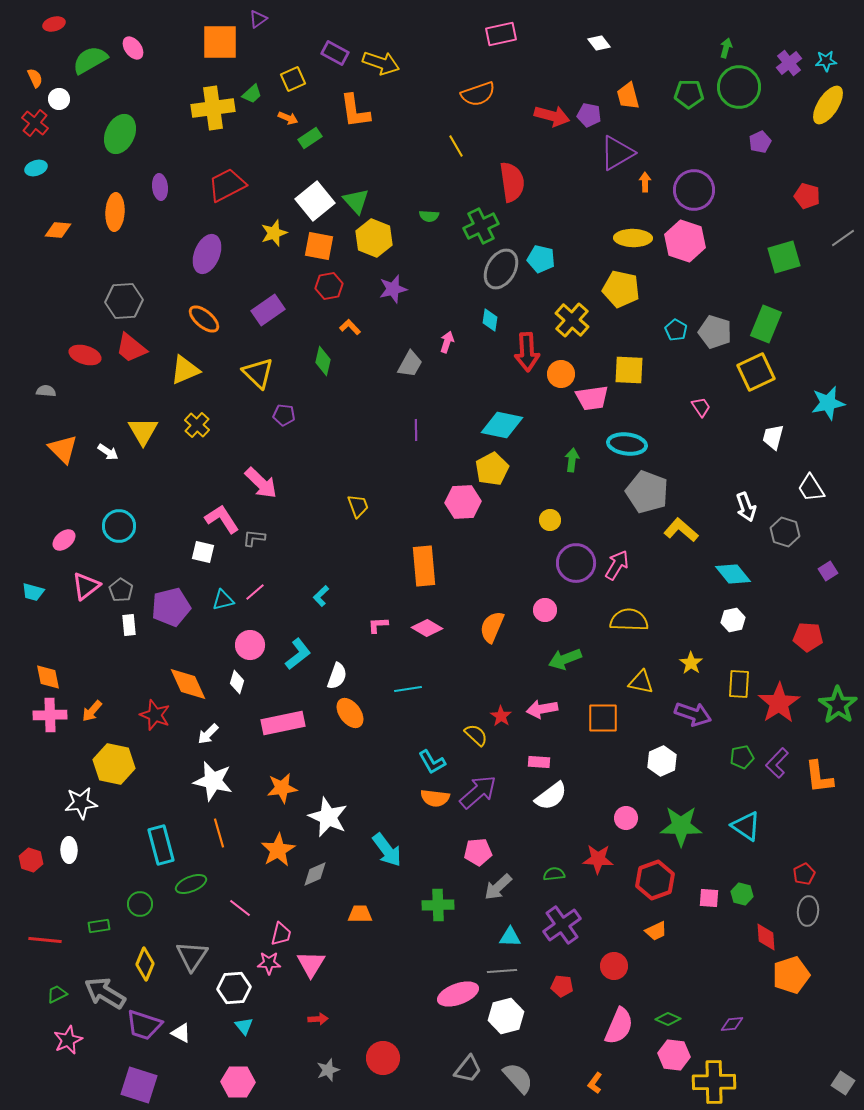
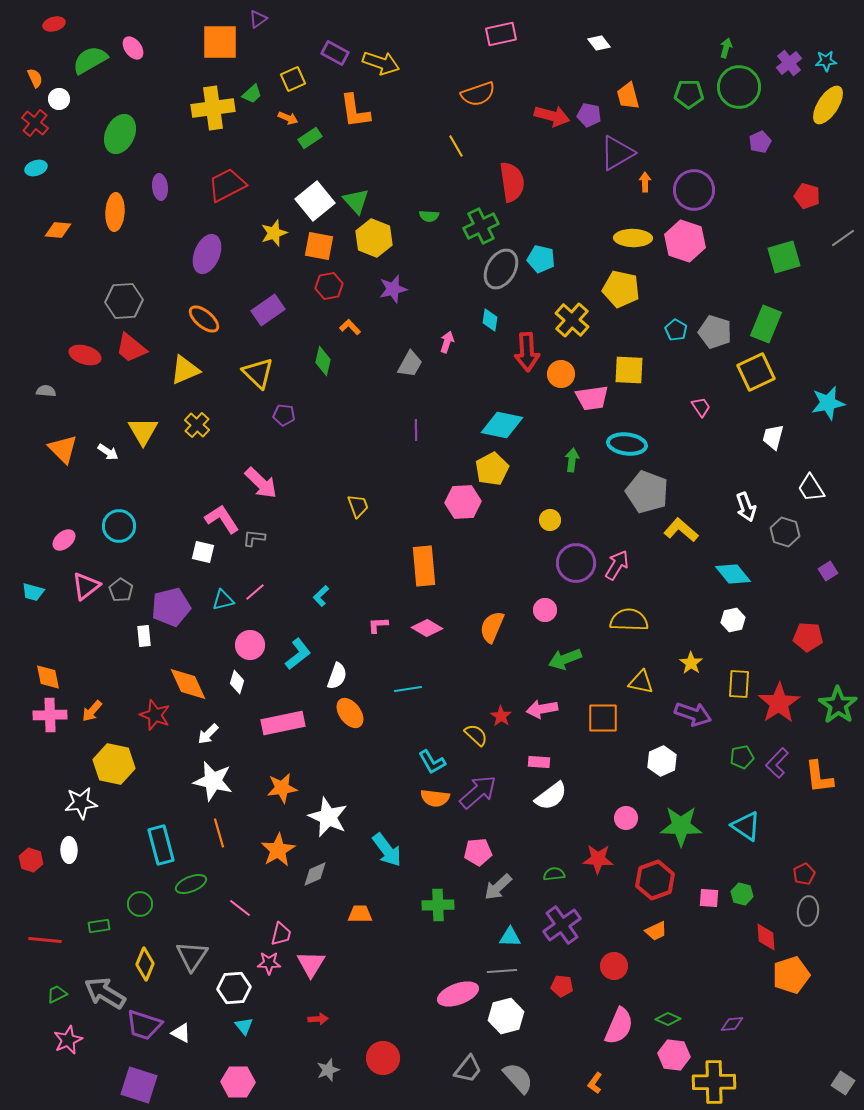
white rectangle at (129, 625): moved 15 px right, 11 px down
